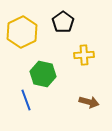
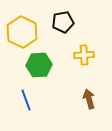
black pentagon: rotated 25 degrees clockwise
yellow hexagon: rotated 8 degrees counterclockwise
green hexagon: moved 4 px left, 9 px up; rotated 15 degrees counterclockwise
brown arrow: moved 3 px up; rotated 120 degrees counterclockwise
